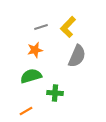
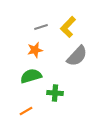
gray semicircle: rotated 20 degrees clockwise
